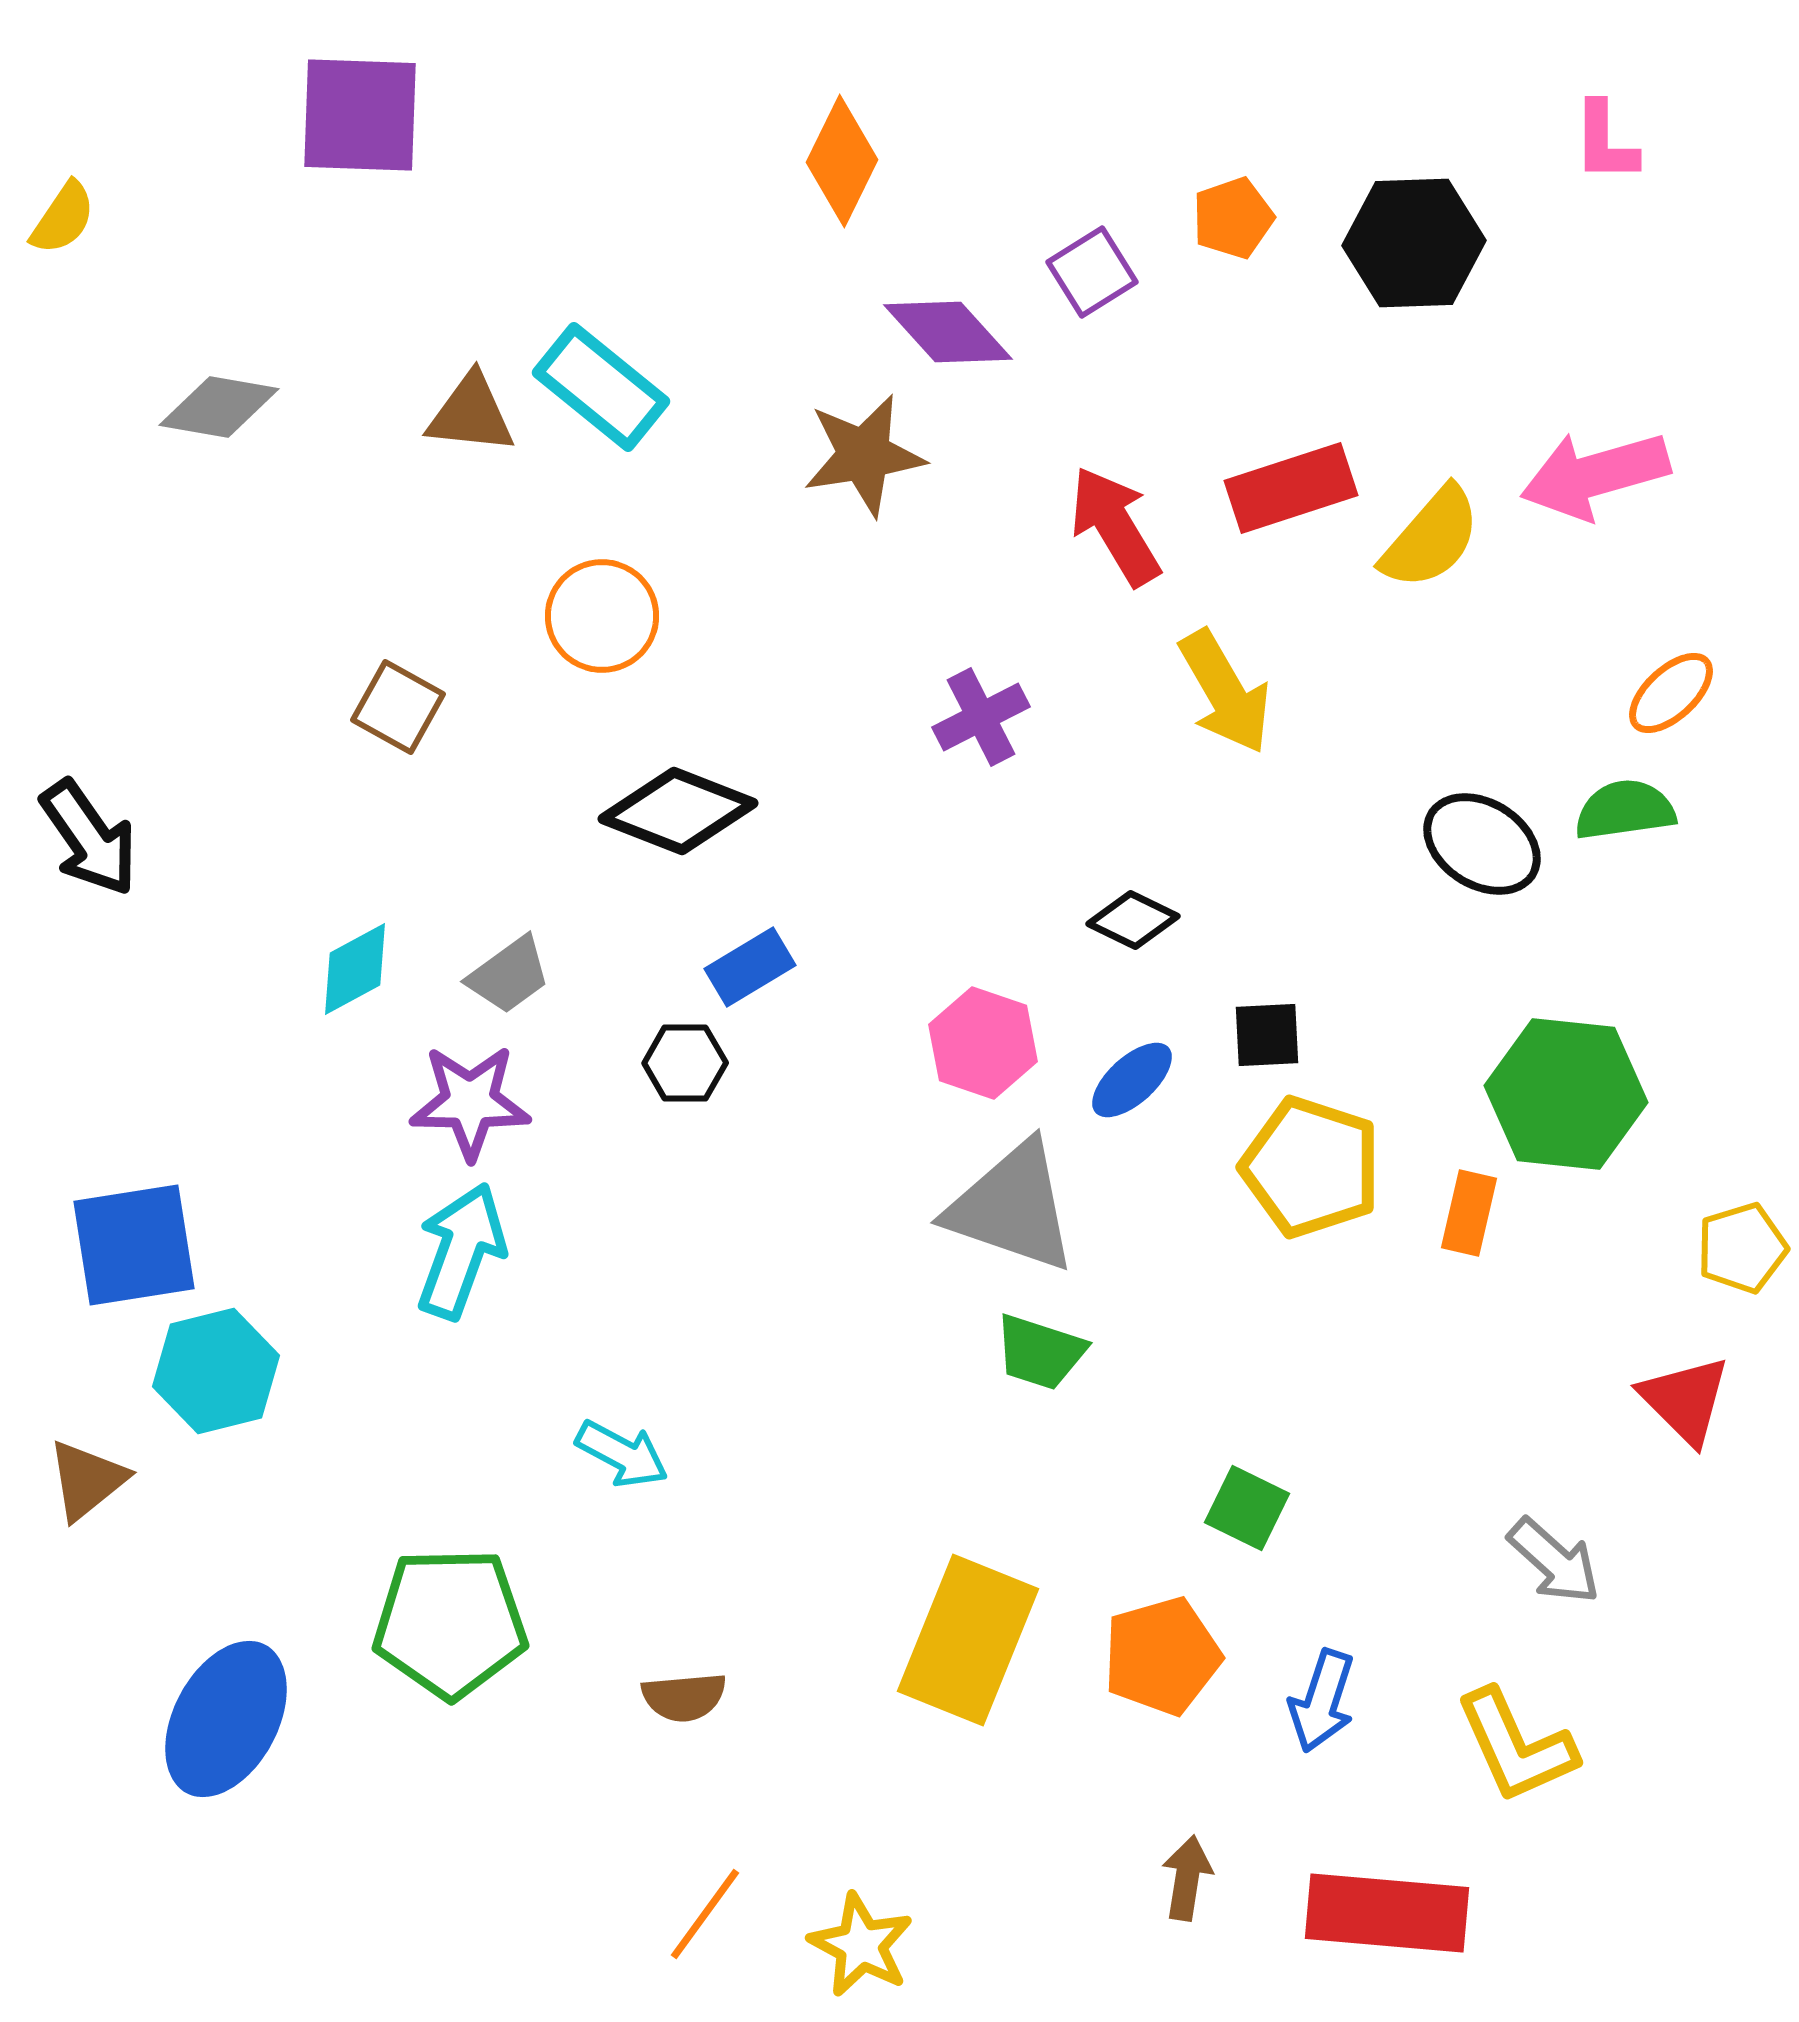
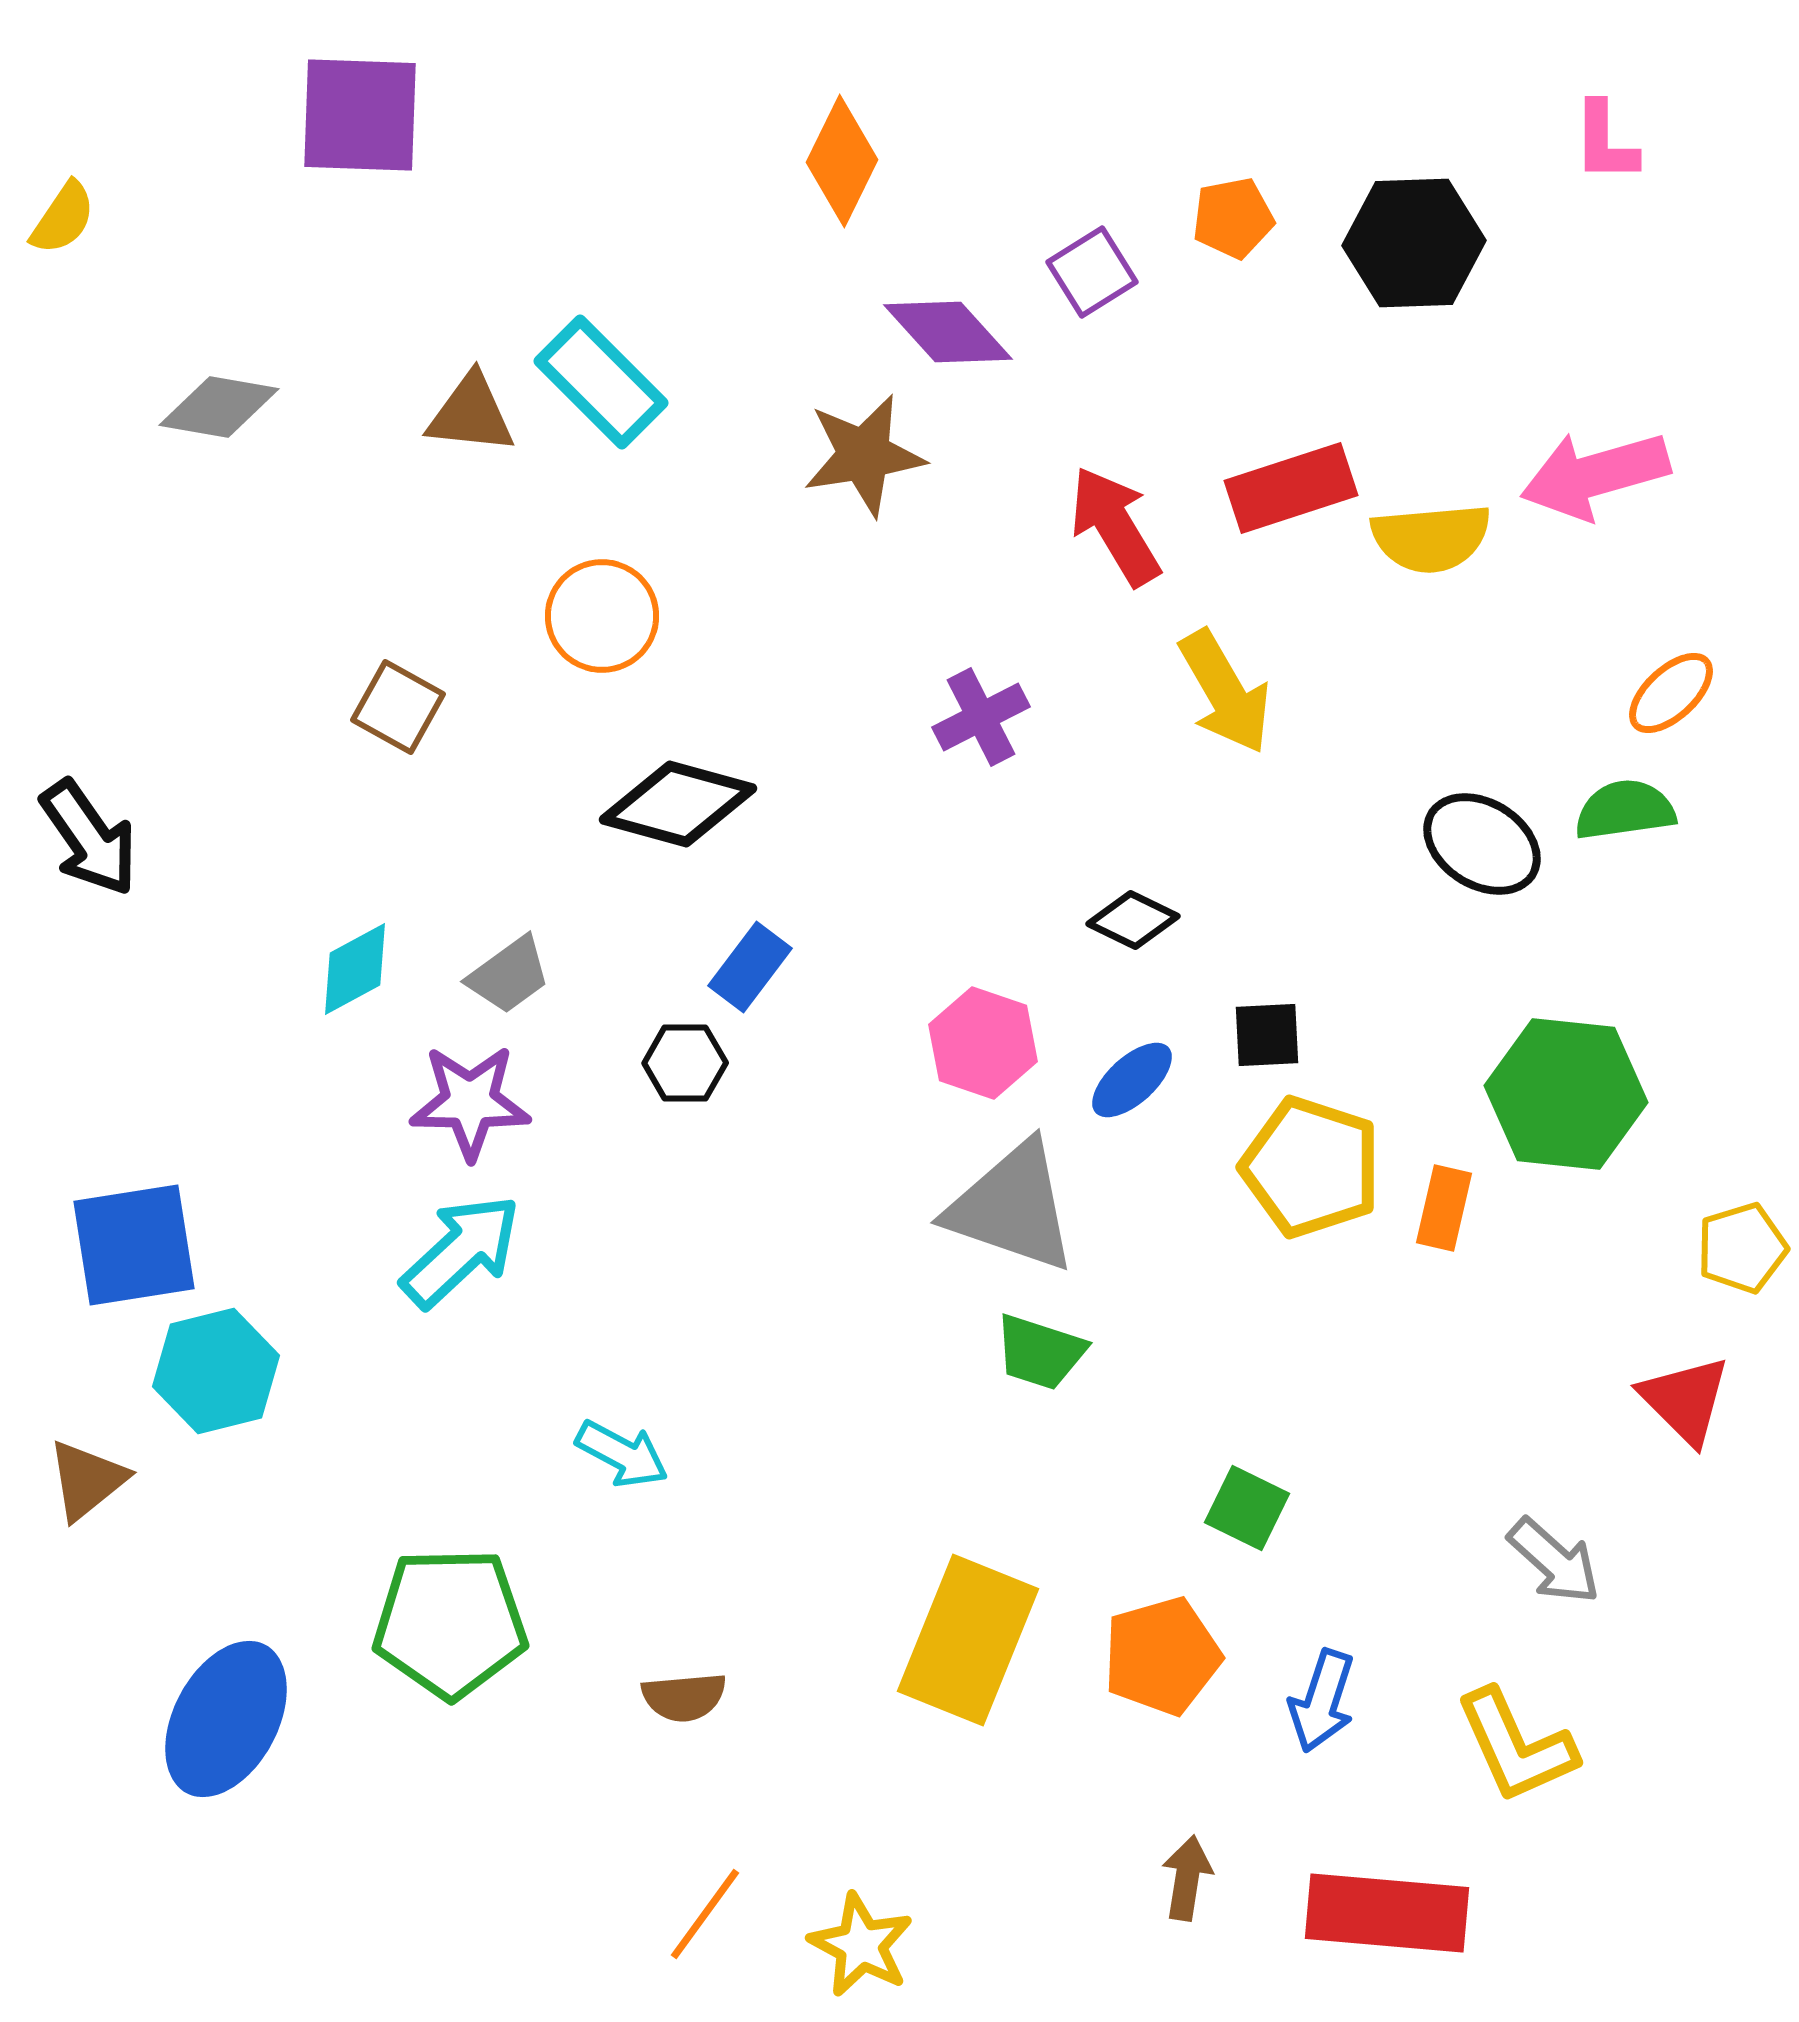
orange pentagon at (1233, 218): rotated 8 degrees clockwise
cyan rectangle at (601, 387): moved 5 px up; rotated 6 degrees clockwise
yellow semicircle at (1431, 538): rotated 44 degrees clockwise
black diamond at (678, 811): moved 7 px up; rotated 6 degrees counterclockwise
blue rectangle at (750, 967): rotated 22 degrees counterclockwise
orange rectangle at (1469, 1213): moved 25 px left, 5 px up
cyan arrow at (461, 1251): rotated 27 degrees clockwise
